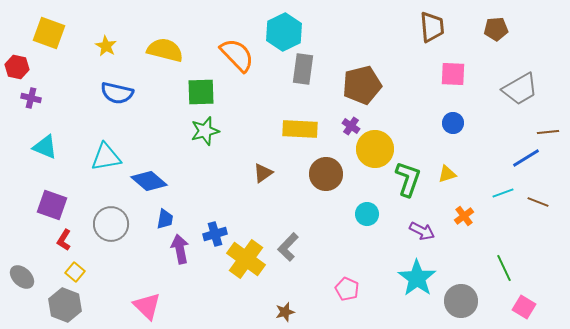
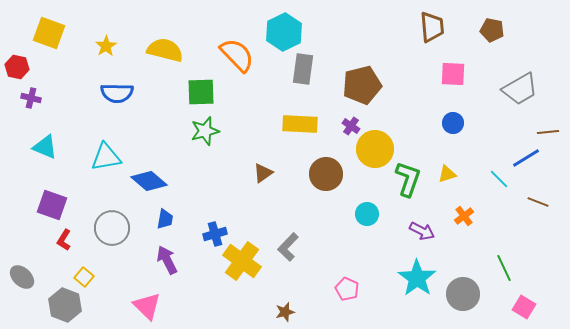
brown pentagon at (496, 29): moved 4 px left, 1 px down; rotated 15 degrees clockwise
yellow star at (106, 46): rotated 10 degrees clockwise
blue semicircle at (117, 93): rotated 12 degrees counterclockwise
yellow rectangle at (300, 129): moved 5 px up
cyan line at (503, 193): moved 4 px left, 14 px up; rotated 65 degrees clockwise
gray circle at (111, 224): moved 1 px right, 4 px down
purple arrow at (180, 249): moved 13 px left, 11 px down; rotated 16 degrees counterclockwise
yellow cross at (246, 259): moved 4 px left, 2 px down
yellow square at (75, 272): moved 9 px right, 5 px down
gray circle at (461, 301): moved 2 px right, 7 px up
